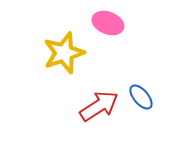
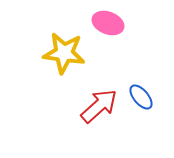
yellow star: rotated 27 degrees clockwise
red arrow: rotated 9 degrees counterclockwise
